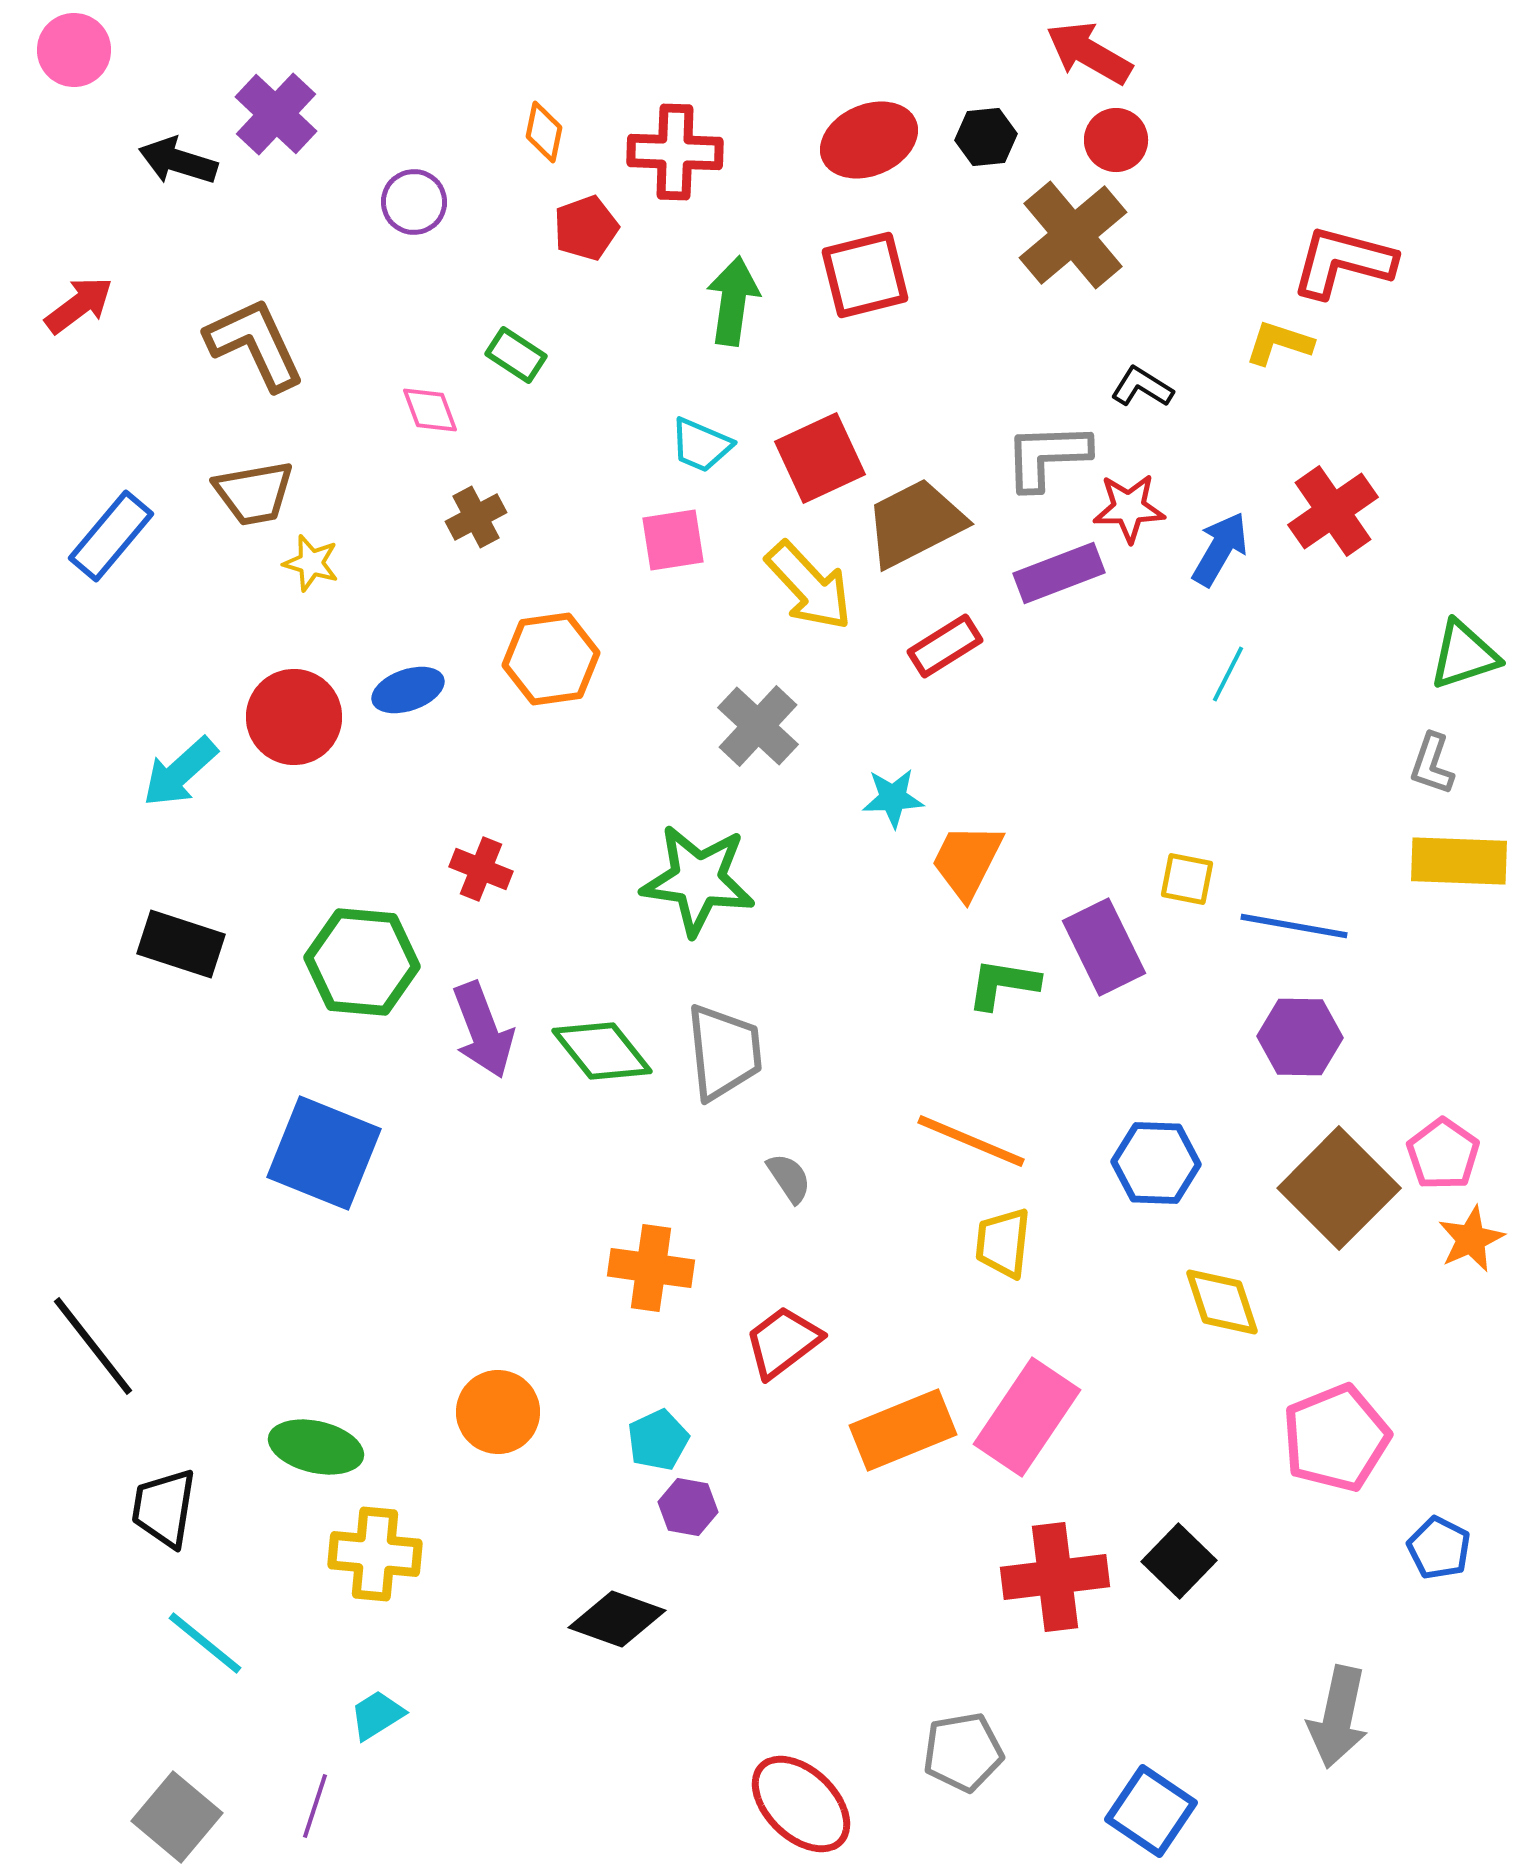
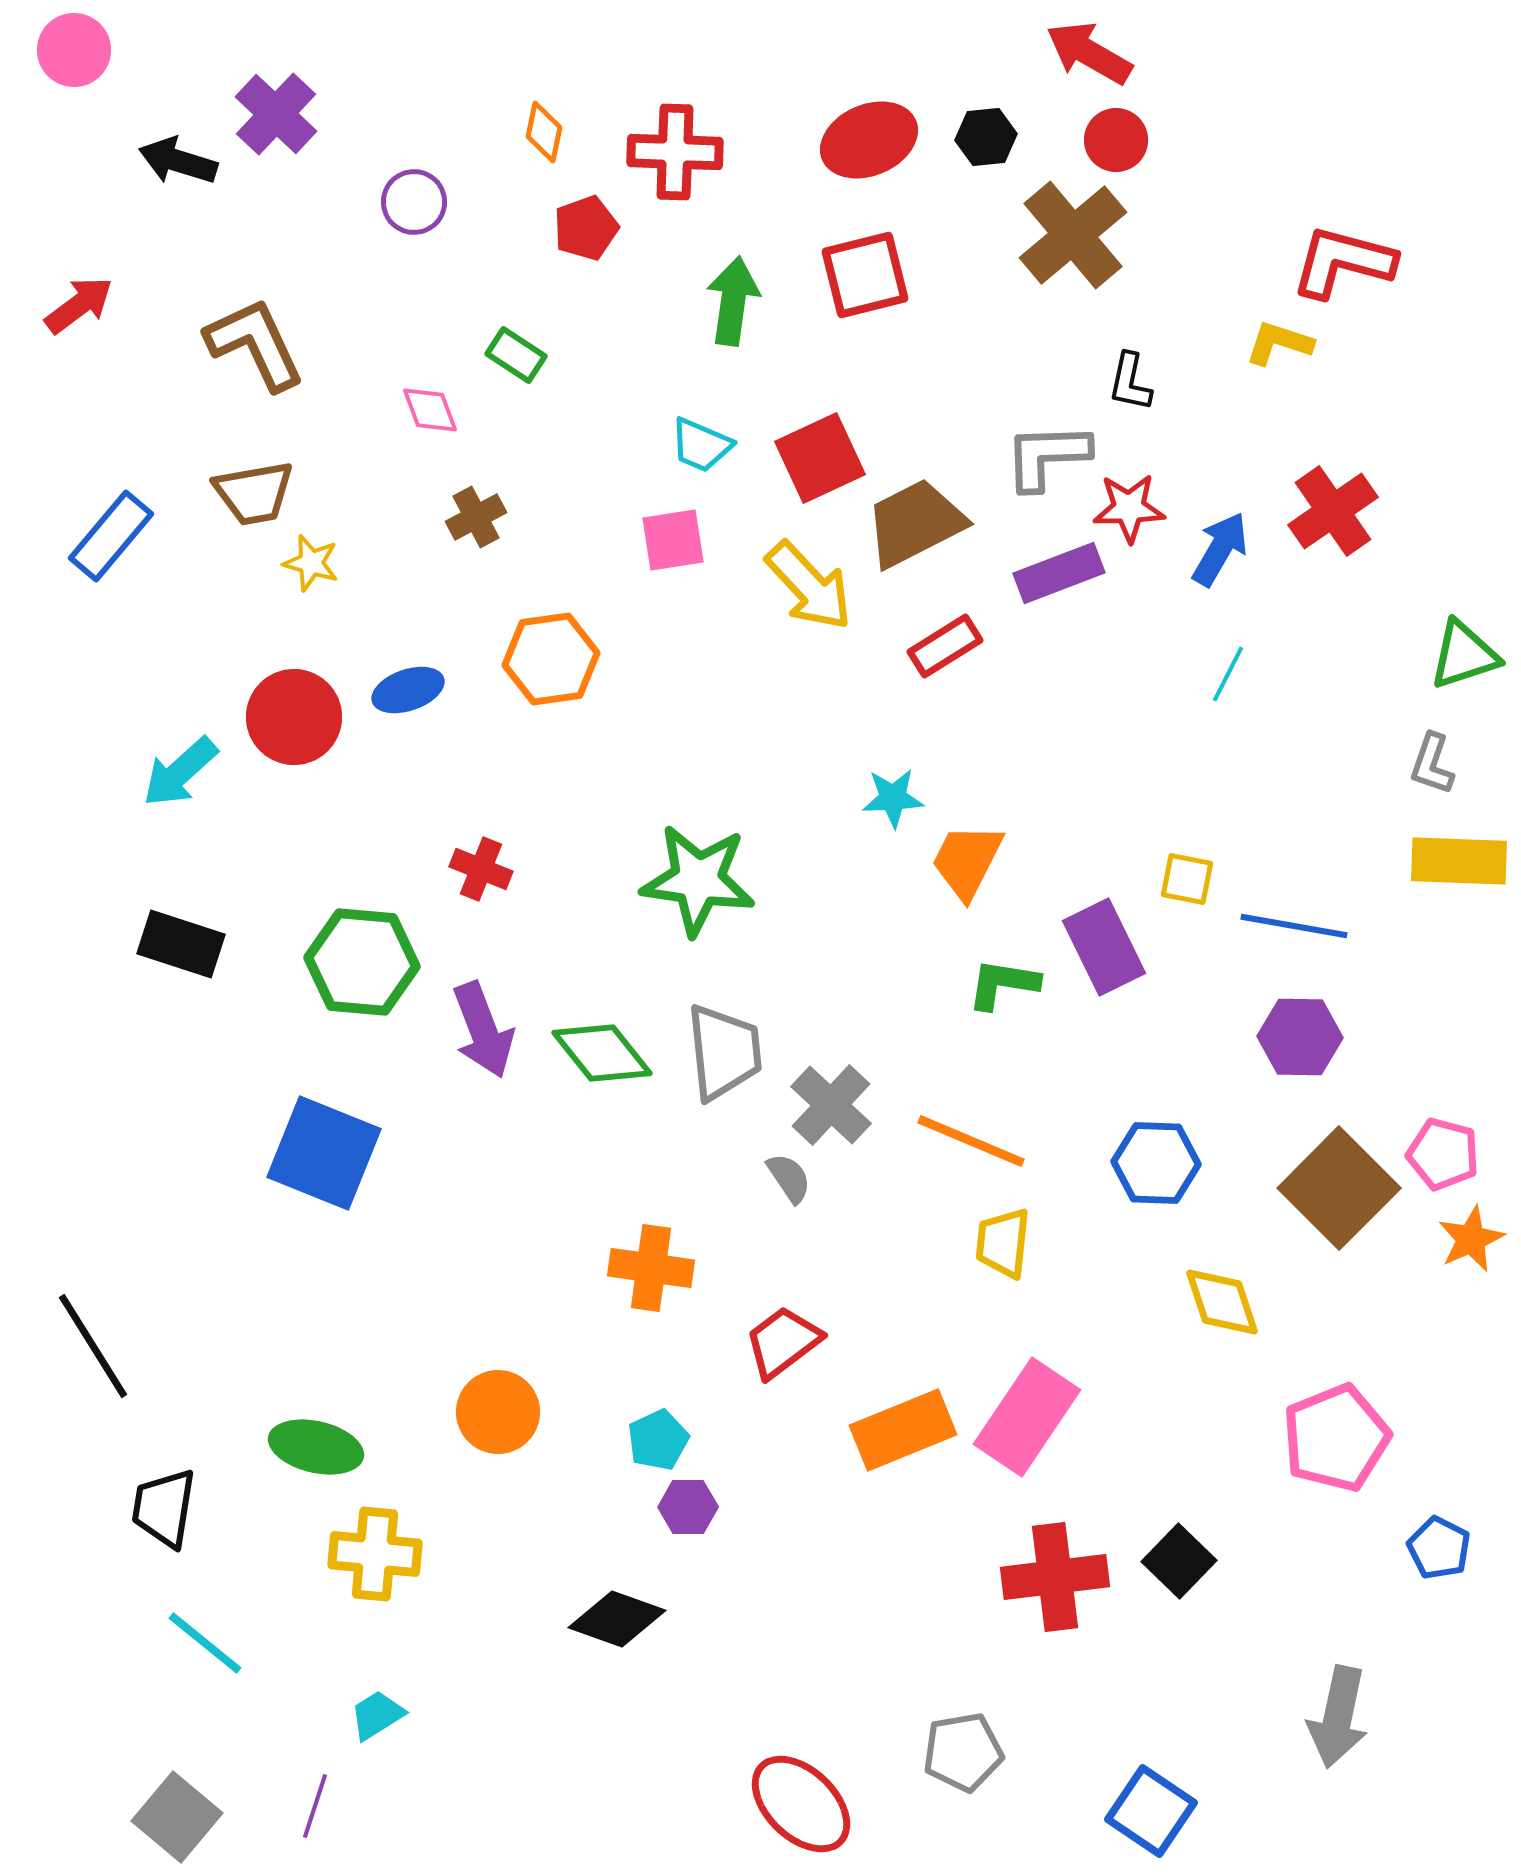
black L-shape at (1142, 387): moved 12 px left, 5 px up; rotated 110 degrees counterclockwise
gray cross at (758, 726): moved 73 px right, 379 px down
green diamond at (602, 1051): moved 2 px down
pink pentagon at (1443, 1154): rotated 20 degrees counterclockwise
black line at (93, 1346): rotated 6 degrees clockwise
purple hexagon at (688, 1507): rotated 10 degrees counterclockwise
